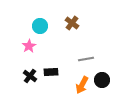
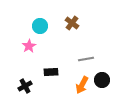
black cross: moved 5 px left, 10 px down; rotated 24 degrees clockwise
